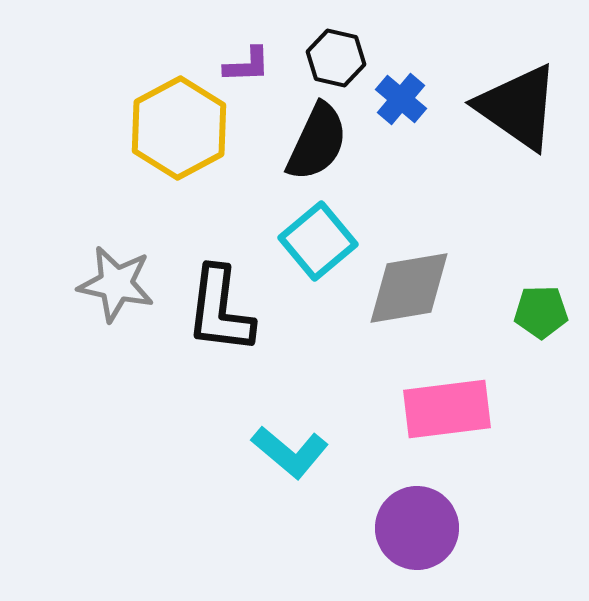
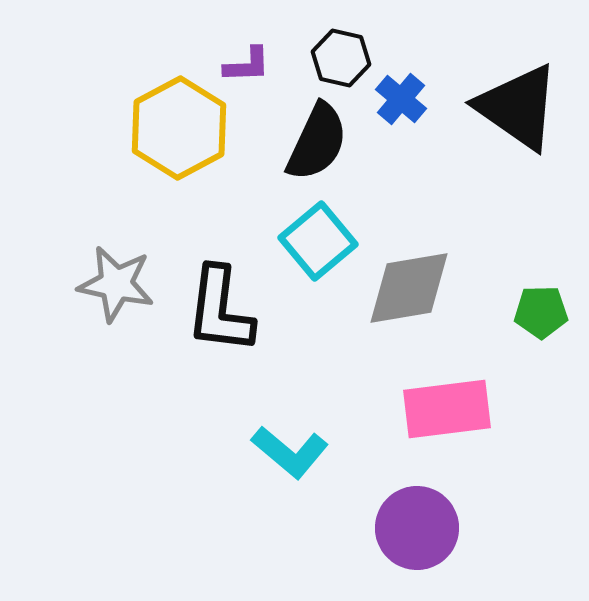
black hexagon: moved 5 px right
